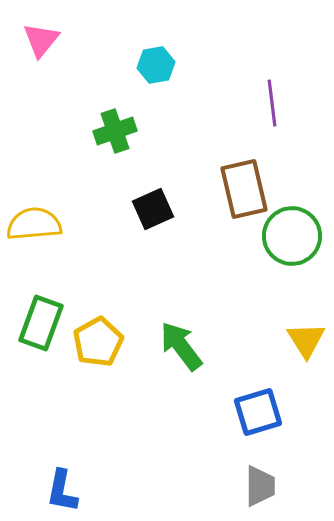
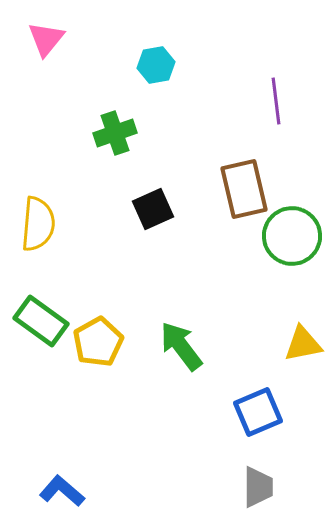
pink triangle: moved 5 px right, 1 px up
purple line: moved 4 px right, 2 px up
green cross: moved 2 px down
yellow semicircle: moved 4 px right; rotated 100 degrees clockwise
green rectangle: moved 2 px up; rotated 74 degrees counterclockwise
yellow triangle: moved 3 px left, 4 px down; rotated 51 degrees clockwise
blue square: rotated 6 degrees counterclockwise
gray trapezoid: moved 2 px left, 1 px down
blue L-shape: rotated 120 degrees clockwise
